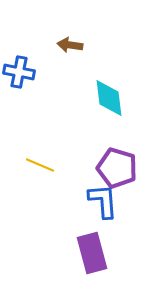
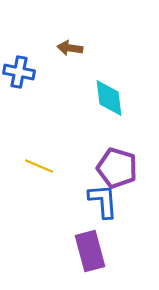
brown arrow: moved 3 px down
yellow line: moved 1 px left, 1 px down
purple rectangle: moved 2 px left, 2 px up
